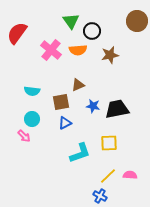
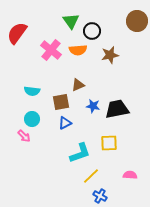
yellow line: moved 17 px left
